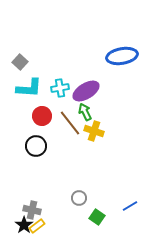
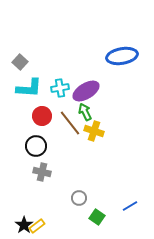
gray cross: moved 10 px right, 38 px up
